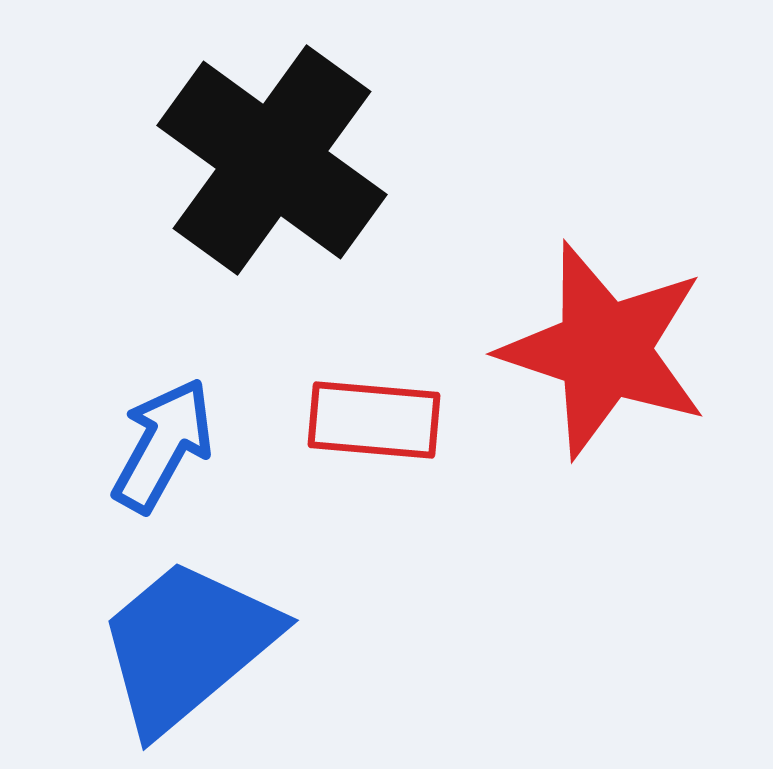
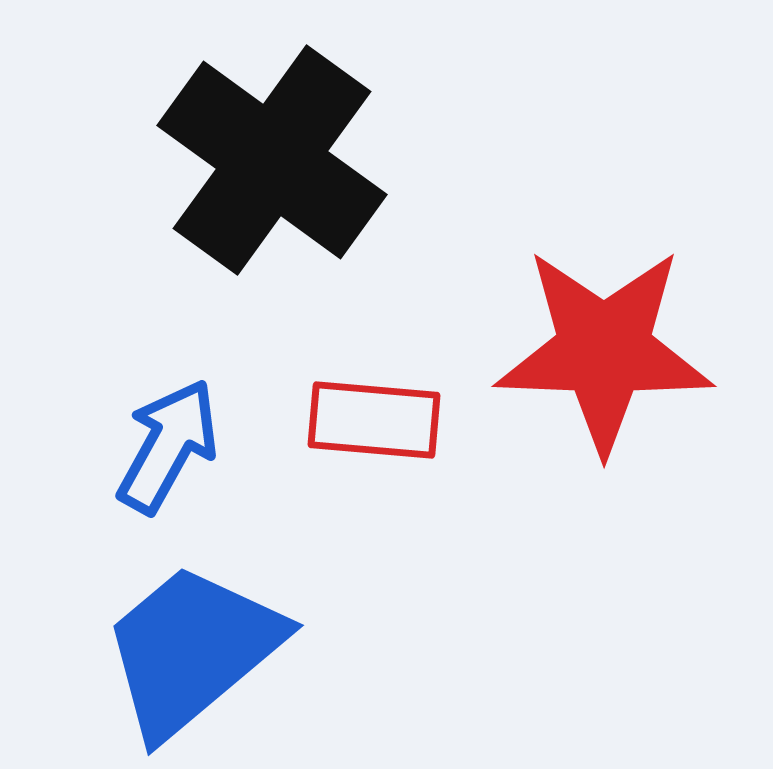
red star: rotated 16 degrees counterclockwise
blue arrow: moved 5 px right, 1 px down
blue trapezoid: moved 5 px right, 5 px down
